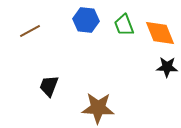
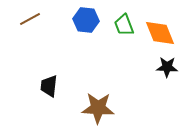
brown line: moved 12 px up
black trapezoid: rotated 15 degrees counterclockwise
